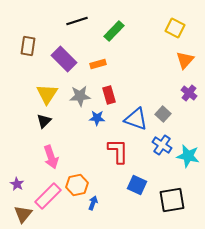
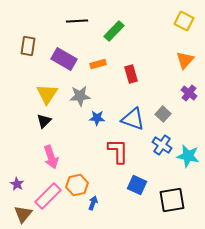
black line: rotated 15 degrees clockwise
yellow square: moved 9 px right, 7 px up
purple rectangle: rotated 15 degrees counterclockwise
red rectangle: moved 22 px right, 21 px up
blue triangle: moved 3 px left
